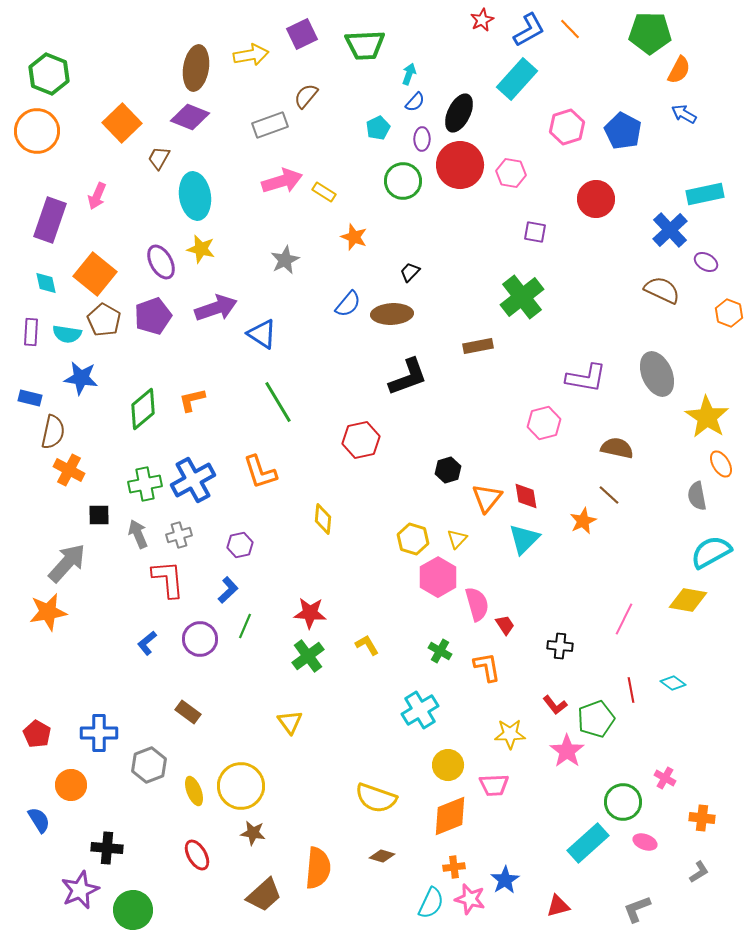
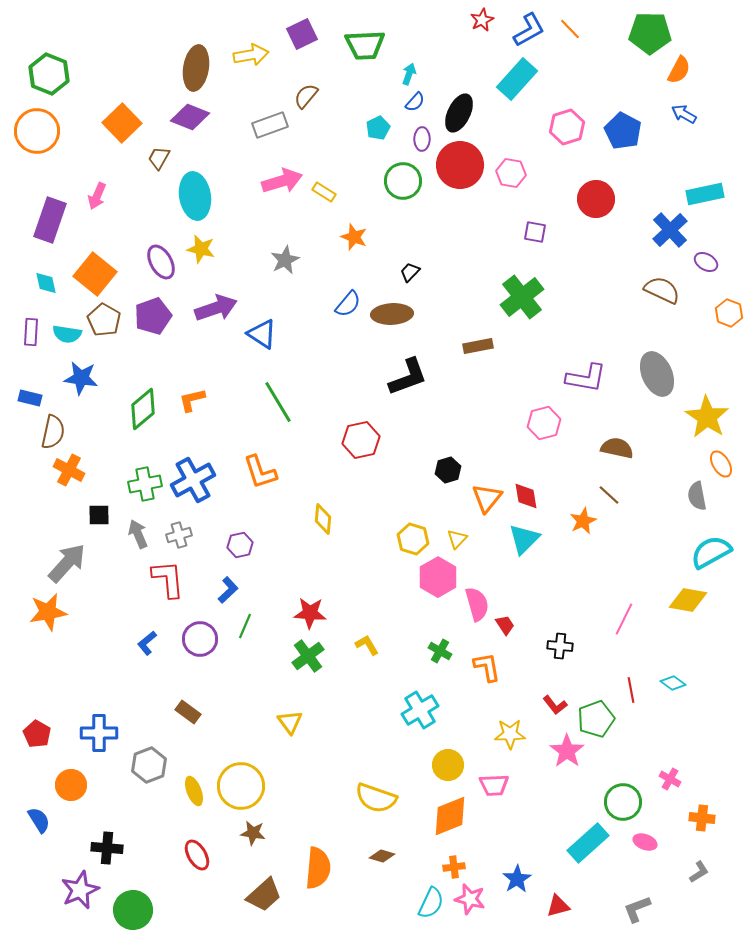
pink cross at (665, 778): moved 5 px right, 1 px down
blue star at (505, 880): moved 12 px right, 1 px up
